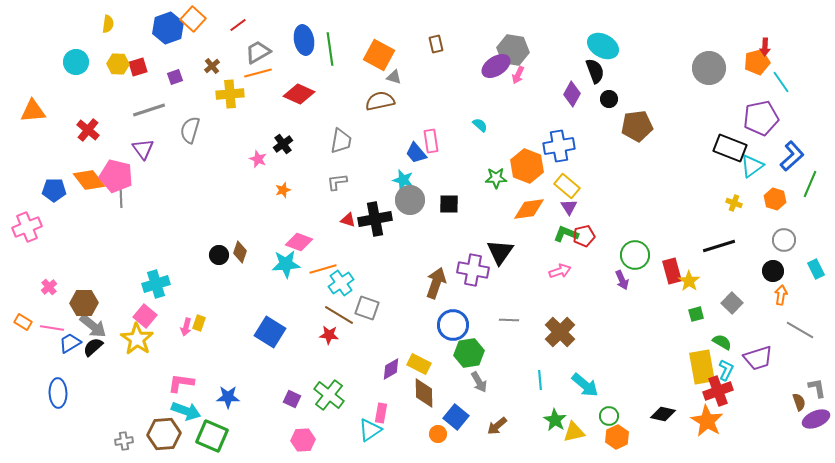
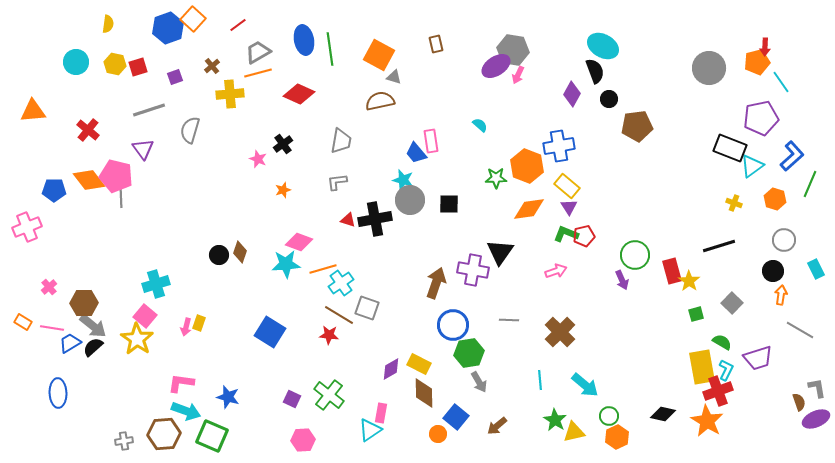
yellow hexagon at (118, 64): moved 3 px left; rotated 10 degrees clockwise
pink arrow at (560, 271): moved 4 px left
blue star at (228, 397): rotated 15 degrees clockwise
